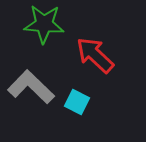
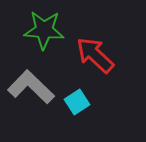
green star: moved 6 px down
cyan square: rotated 30 degrees clockwise
